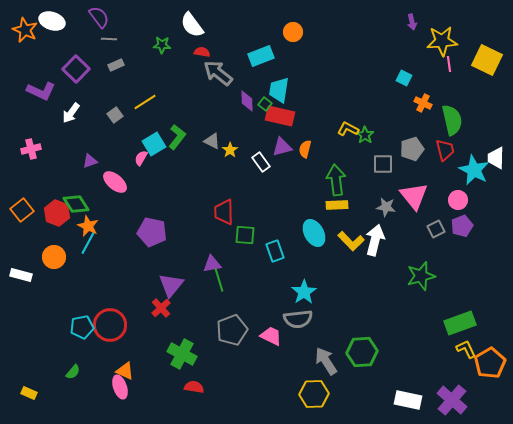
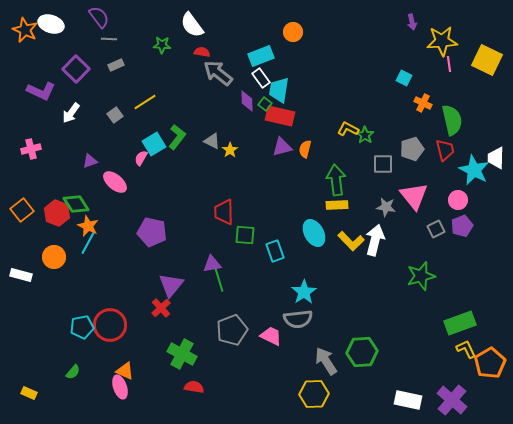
white ellipse at (52, 21): moved 1 px left, 3 px down
white rectangle at (261, 162): moved 84 px up
